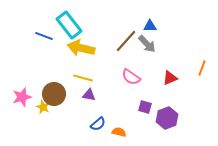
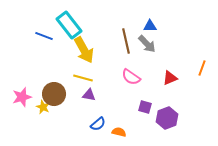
brown line: rotated 55 degrees counterclockwise
yellow arrow: moved 3 px right, 2 px down; rotated 132 degrees counterclockwise
